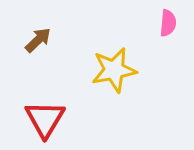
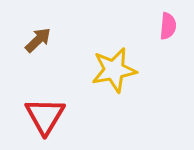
pink semicircle: moved 3 px down
red triangle: moved 3 px up
